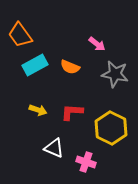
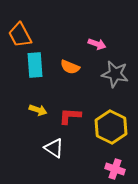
orange trapezoid: rotated 8 degrees clockwise
pink arrow: rotated 18 degrees counterclockwise
cyan rectangle: rotated 65 degrees counterclockwise
red L-shape: moved 2 px left, 4 px down
yellow hexagon: moved 1 px up
white triangle: rotated 10 degrees clockwise
pink cross: moved 29 px right, 7 px down
